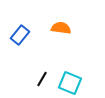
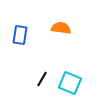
blue rectangle: rotated 30 degrees counterclockwise
